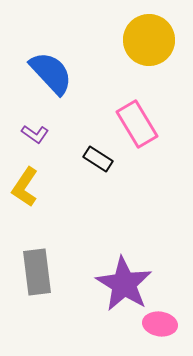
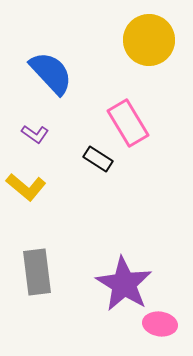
pink rectangle: moved 9 px left, 1 px up
yellow L-shape: moved 1 px right; rotated 84 degrees counterclockwise
